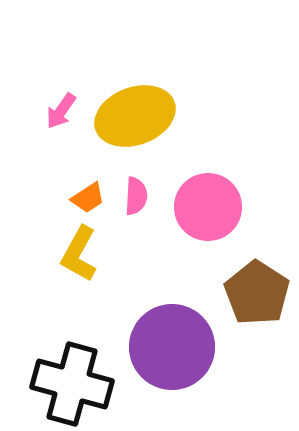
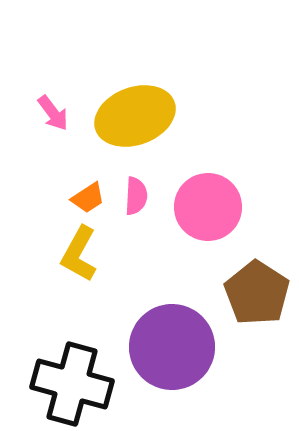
pink arrow: moved 8 px left, 2 px down; rotated 72 degrees counterclockwise
